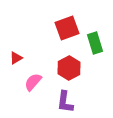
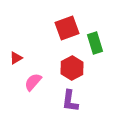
red hexagon: moved 3 px right
purple L-shape: moved 5 px right, 1 px up
